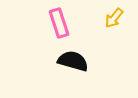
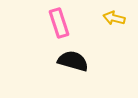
yellow arrow: rotated 65 degrees clockwise
